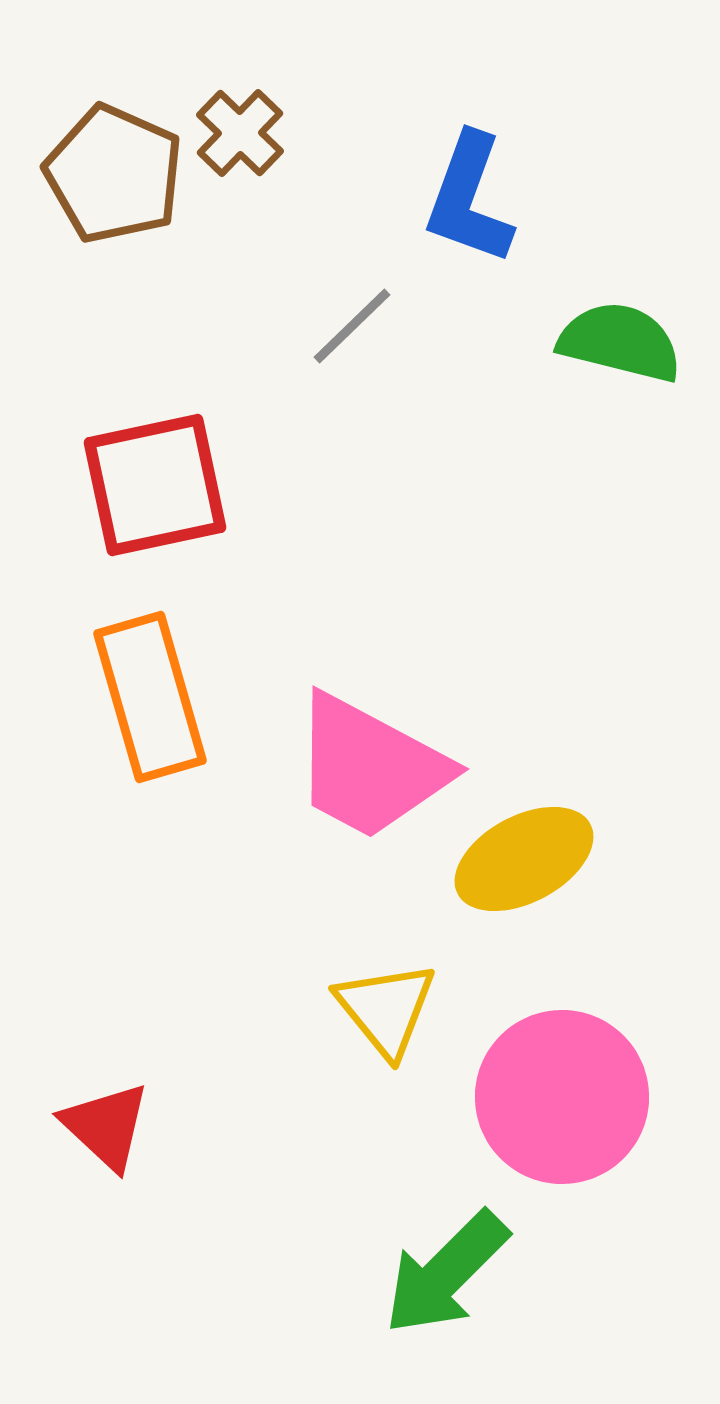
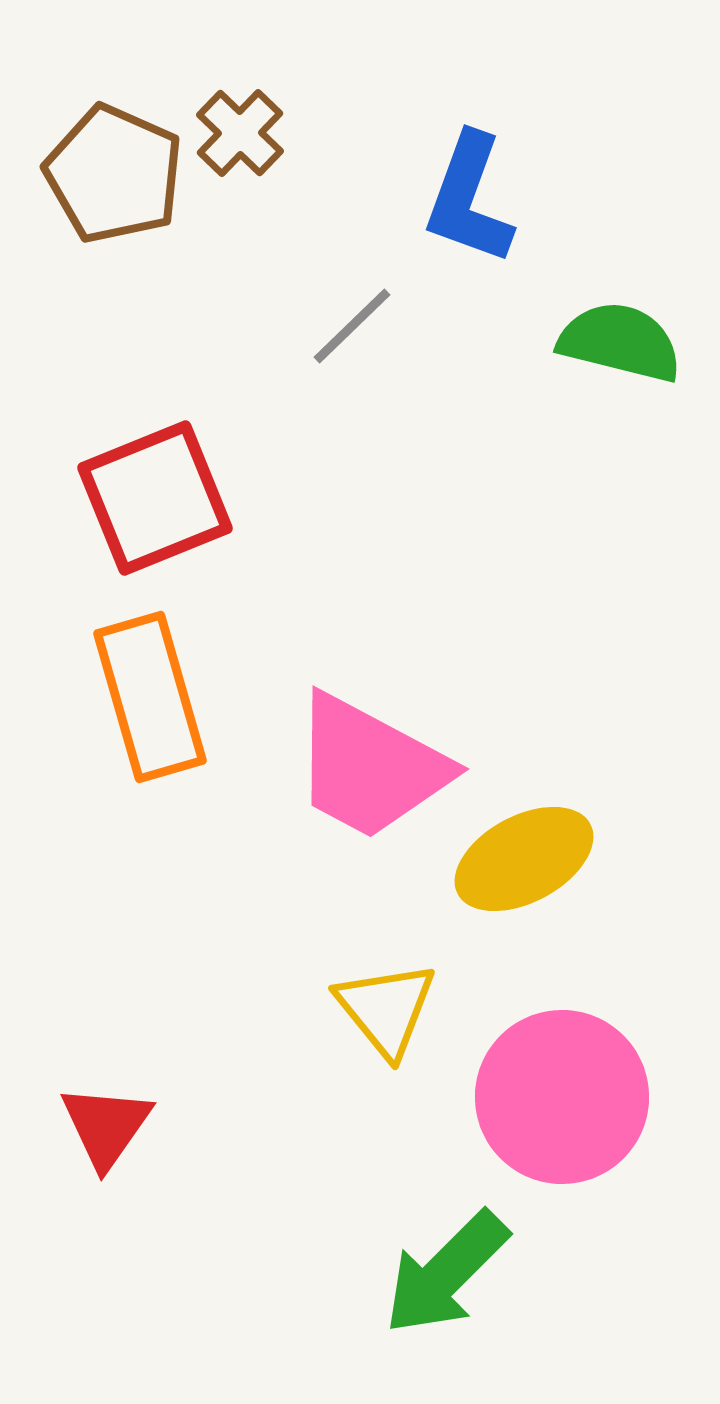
red square: moved 13 px down; rotated 10 degrees counterclockwise
red triangle: rotated 22 degrees clockwise
